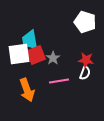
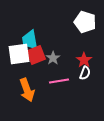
red star: moved 2 px left; rotated 28 degrees clockwise
